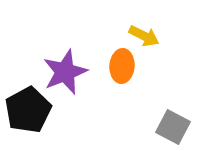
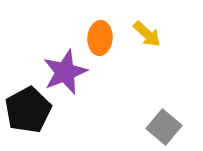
yellow arrow: moved 3 px right, 2 px up; rotated 16 degrees clockwise
orange ellipse: moved 22 px left, 28 px up
gray square: moved 9 px left; rotated 12 degrees clockwise
